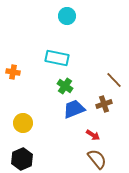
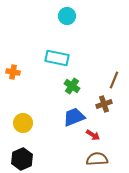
brown line: rotated 66 degrees clockwise
green cross: moved 7 px right
blue trapezoid: moved 8 px down
brown semicircle: rotated 55 degrees counterclockwise
